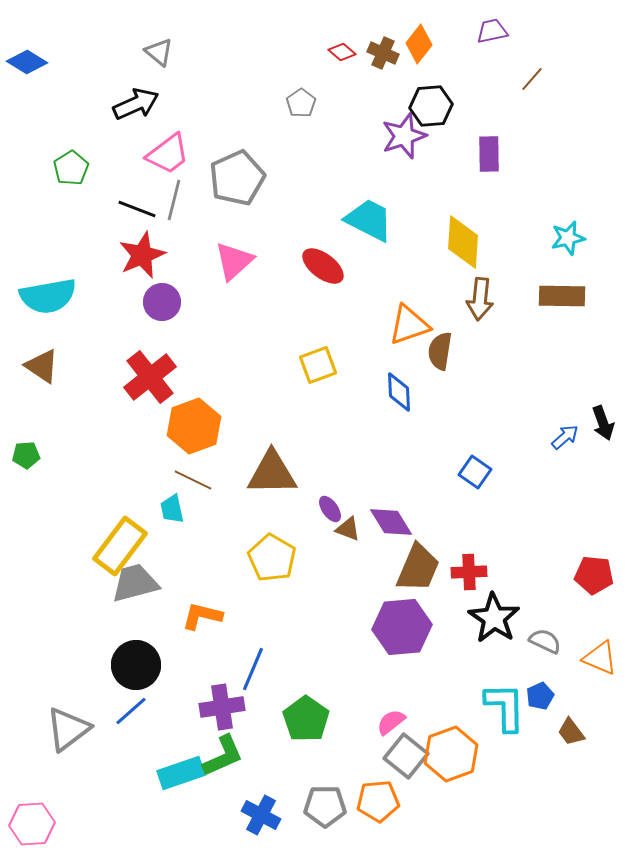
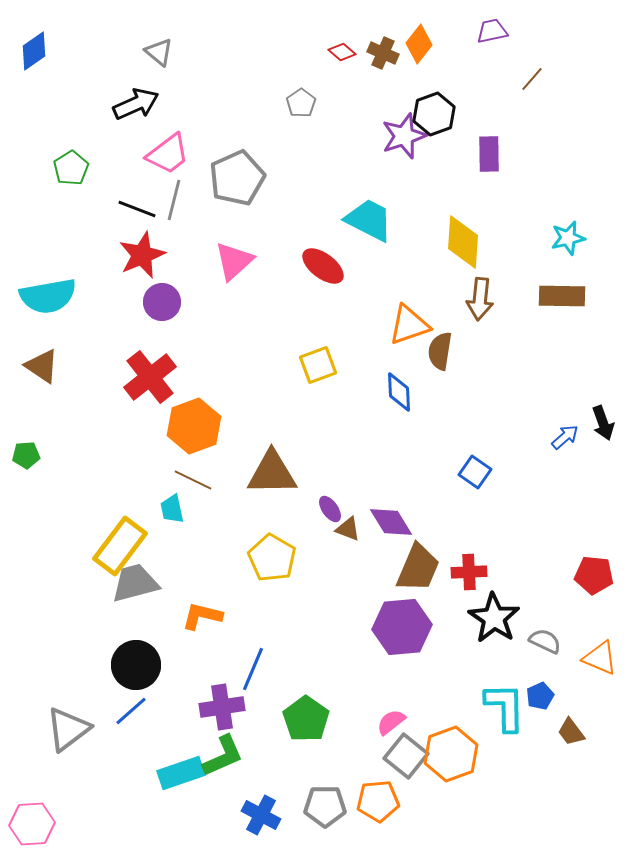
blue diamond at (27, 62): moved 7 px right, 11 px up; rotated 66 degrees counterclockwise
black hexagon at (431, 106): moved 3 px right, 8 px down; rotated 15 degrees counterclockwise
